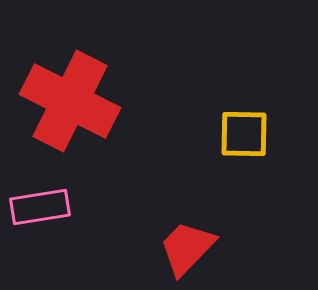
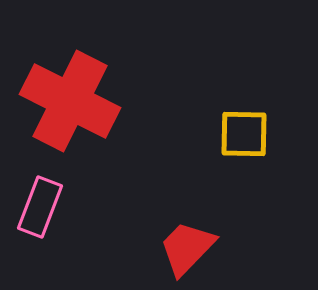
pink rectangle: rotated 60 degrees counterclockwise
